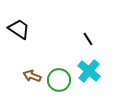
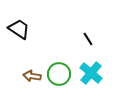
cyan cross: moved 2 px right, 2 px down
brown arrow: rotated 12 degrees counterclockwise
green circle: moved 6 px up
